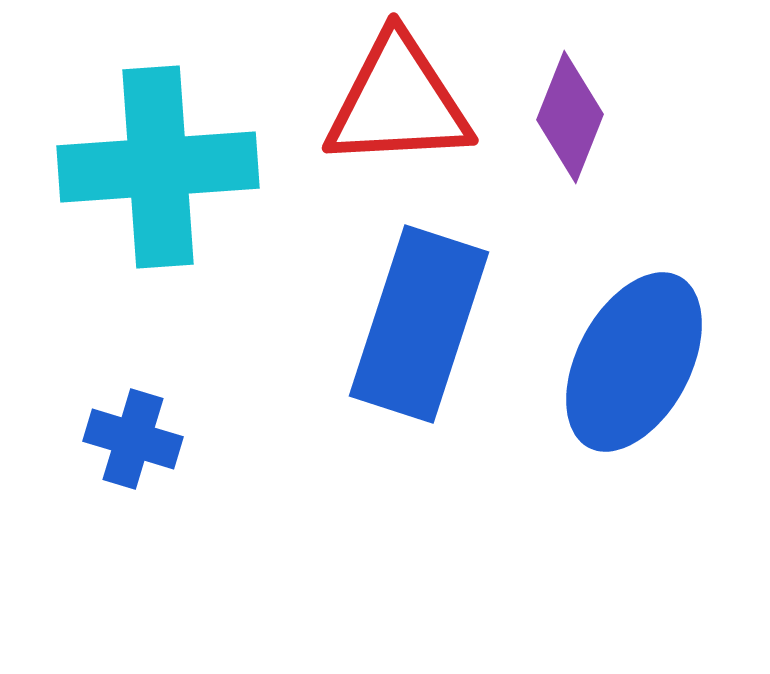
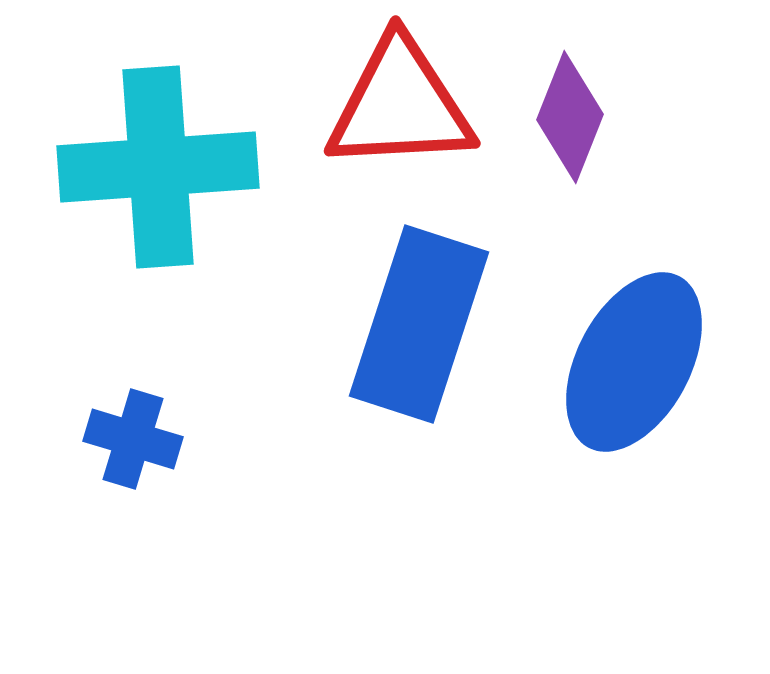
red triangle: moved 2 px right, 3 px down
